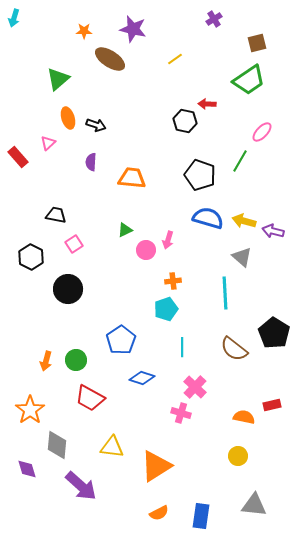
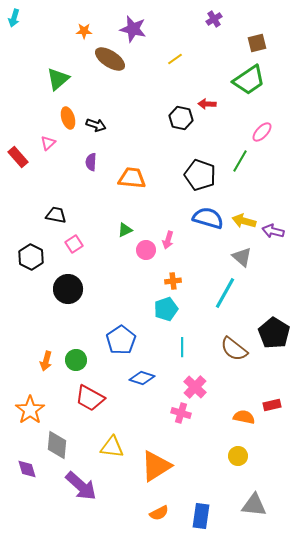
black hexagon at (185, 121): moved 4 px left, 3 px up
cyan line at (225, 293): rotated 32 degrees clockwise
